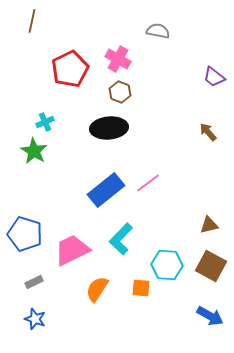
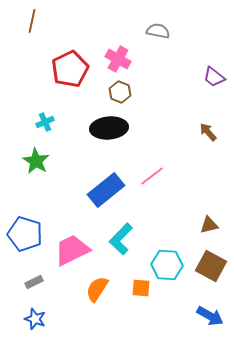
green star: moved 2 px right, 10 px down
pink line: moved 4 px right, 7 px up
